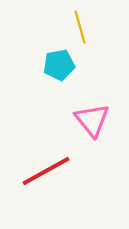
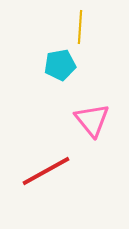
yellow line: rotated 20 degrees clockwise
cyan pentagon: moved 1 px right
